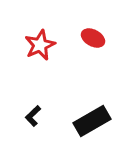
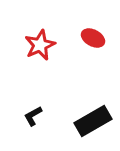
black L-shape: rotated 15 degrees clockwise
black rectangle: moved 1 px right
